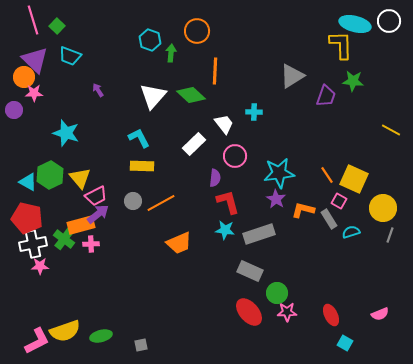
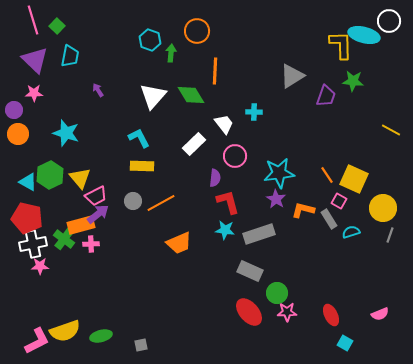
cyan ellipse at (355, 24): moved 9 px right, 11 px down
cyan trapezoid at (70, 56): rotated 100 degrees counterclockwise
orange circle at (24, 77): moved 6 px left, 57 px down
green diamond at (191, 95): rotated 16 degrees clockwise
